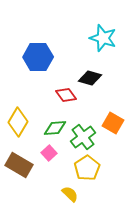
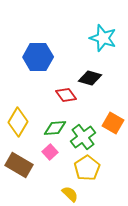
pink square: moved 1 px right, 1 px up
